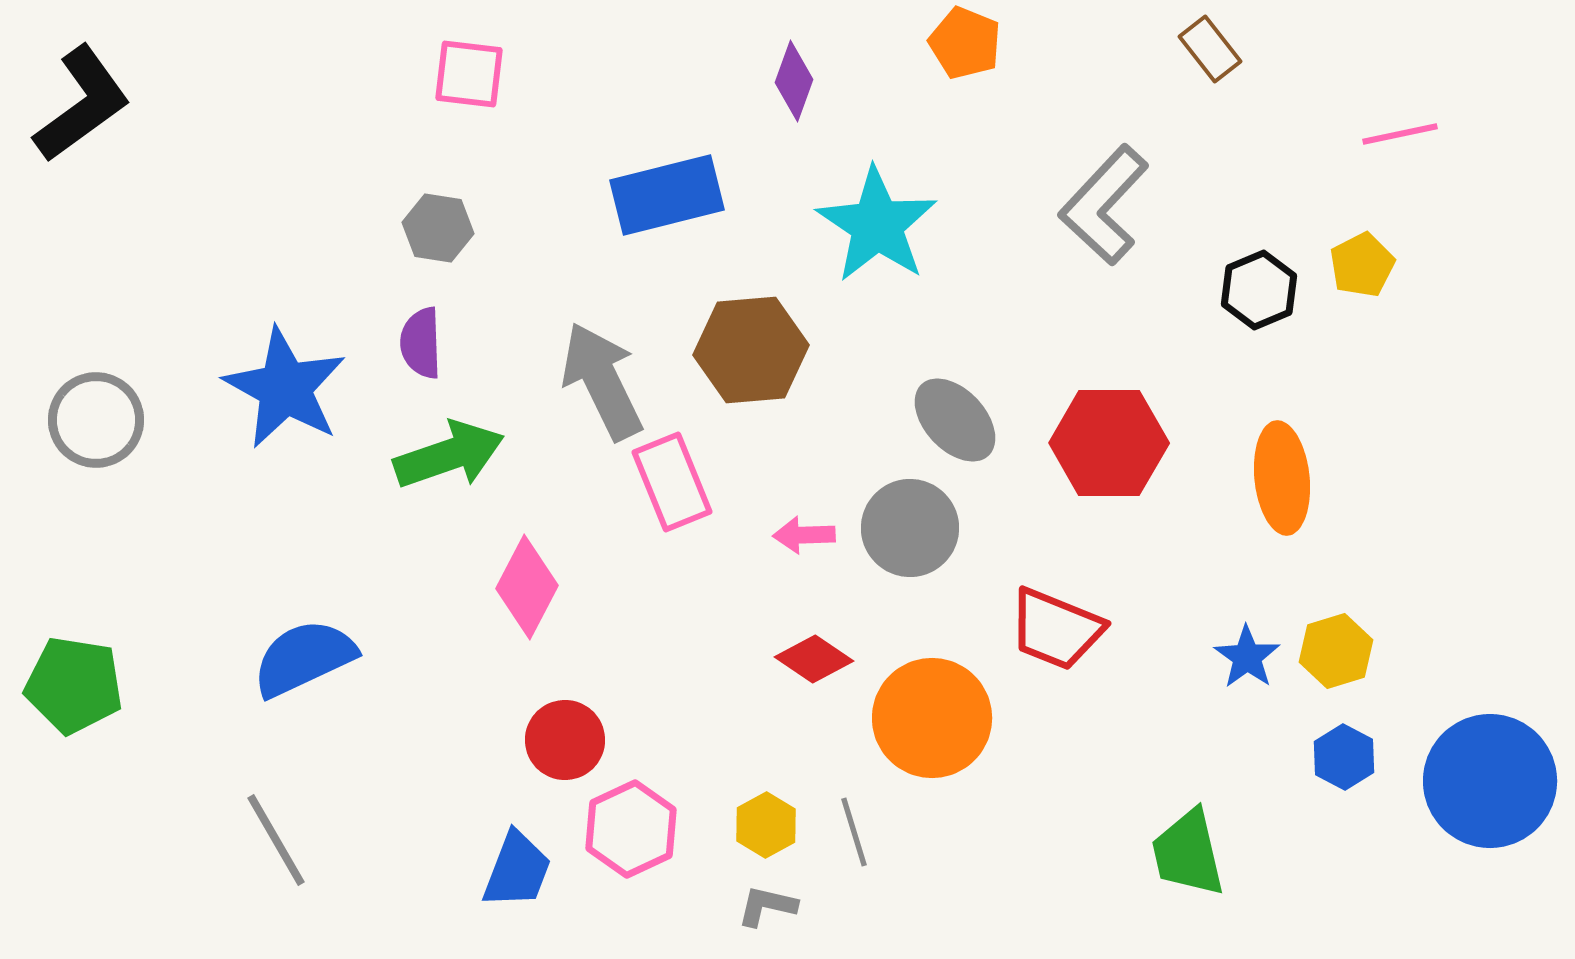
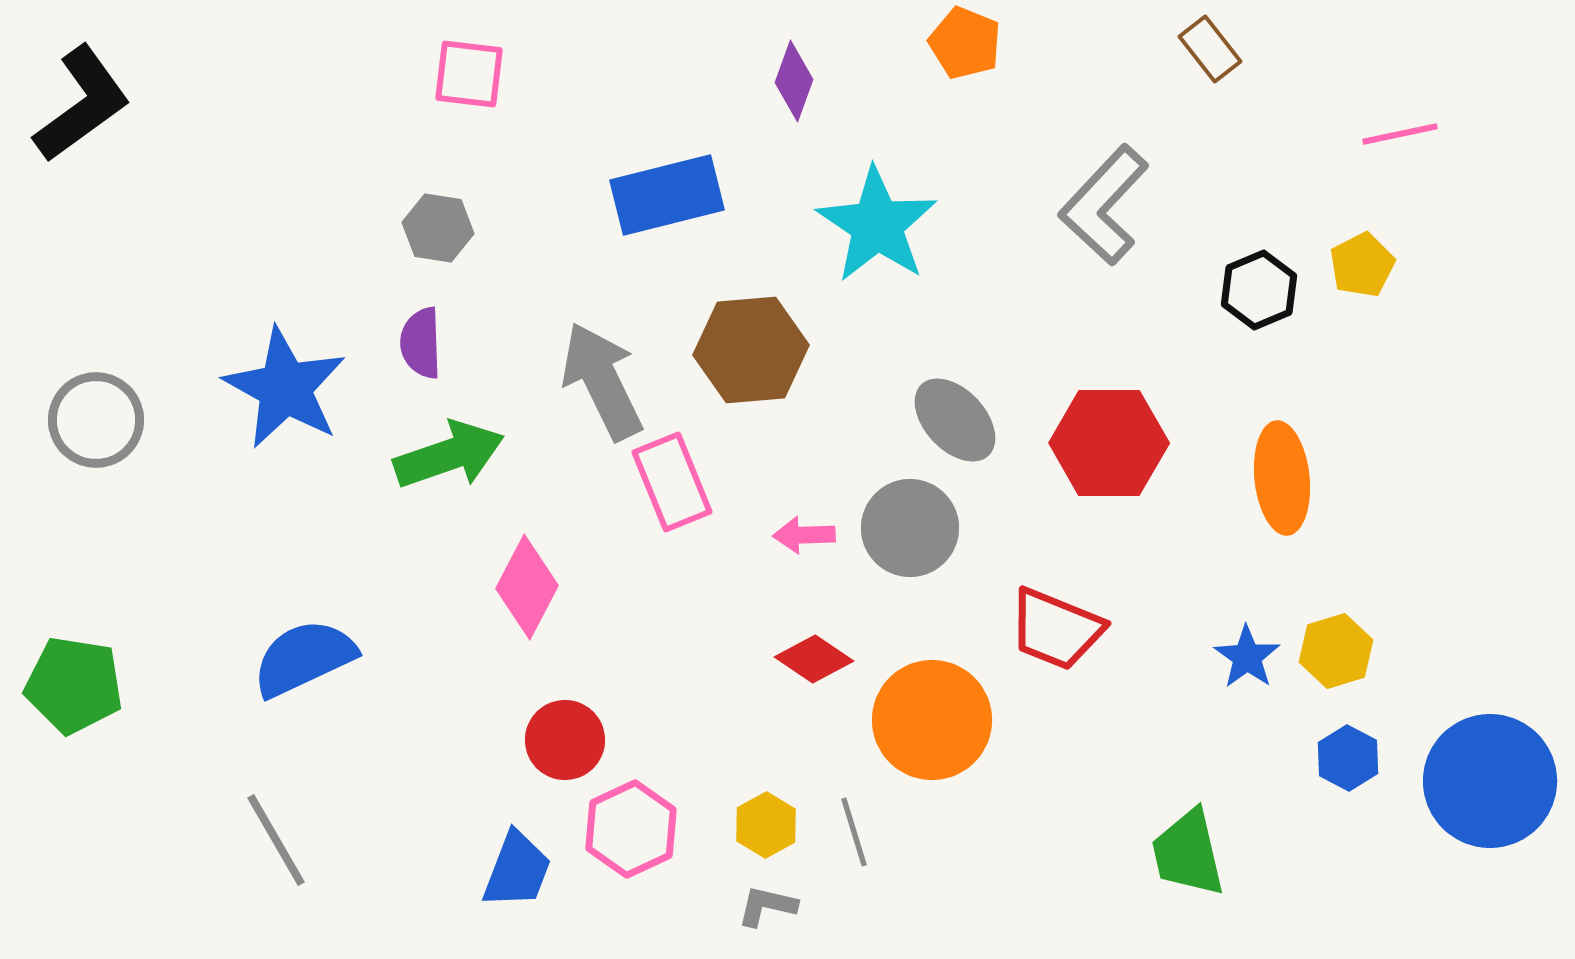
orange circle at (932, 718): moved 2 px down
blue hexagon at (1344, 757): moved 4 px right, 1 px down
